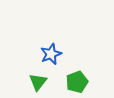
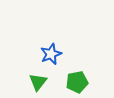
green pentagon: rotated 10 degrees clockwise
